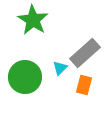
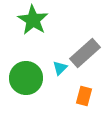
green circle: moved 1 px right, 1 px down
orange rectangle: moved 11 px down
